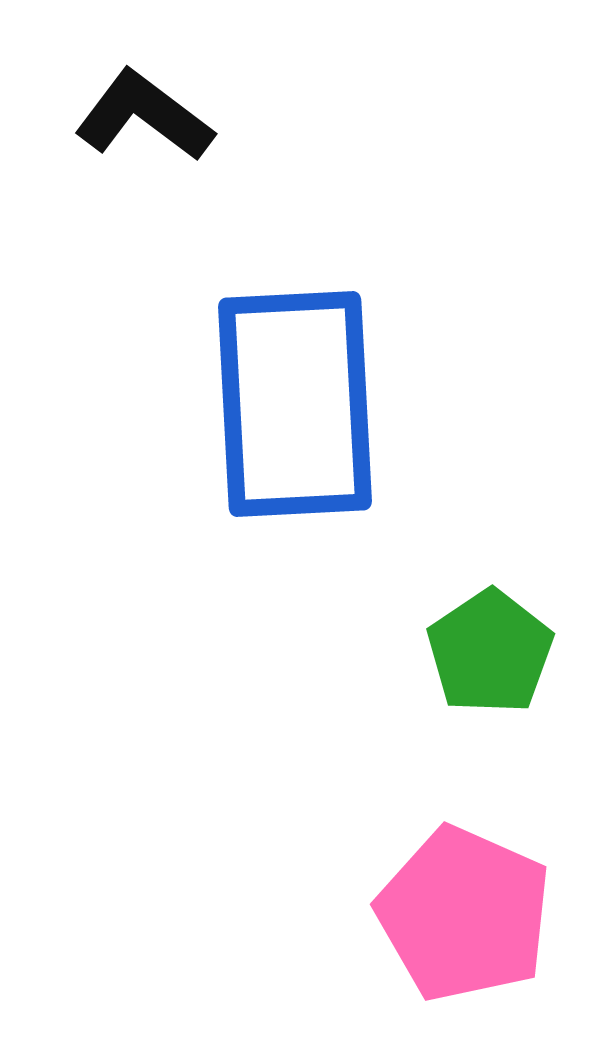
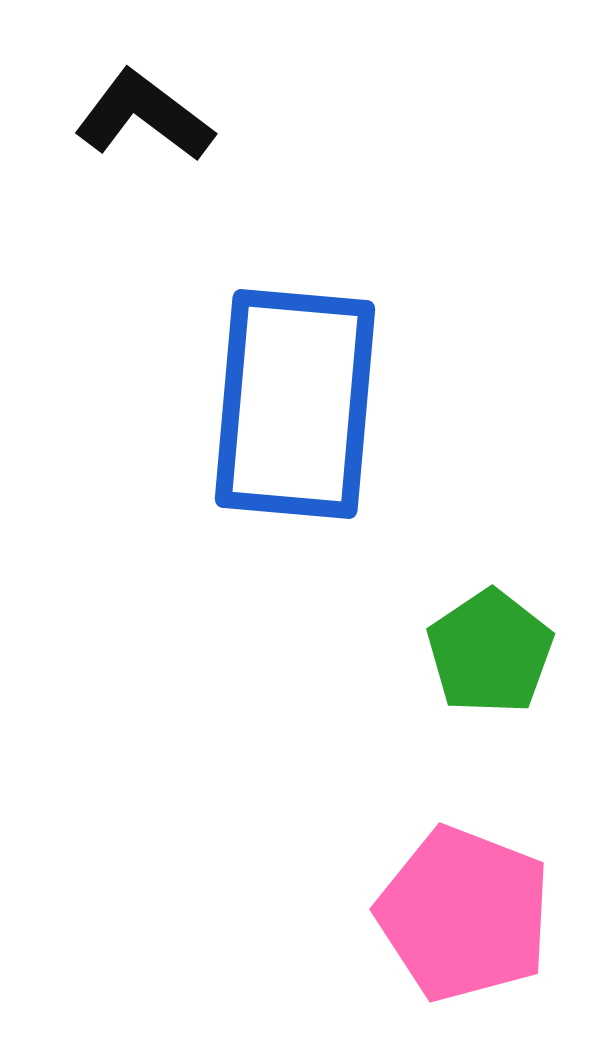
blue rectangle: rotated 8 degrees clockwise
pink pentagon: rotated 3 degrees counterclockwise
